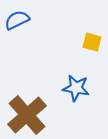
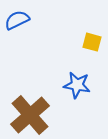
blue star: moved 1 px right, 3 px up
brown cross: moved 3 px right
